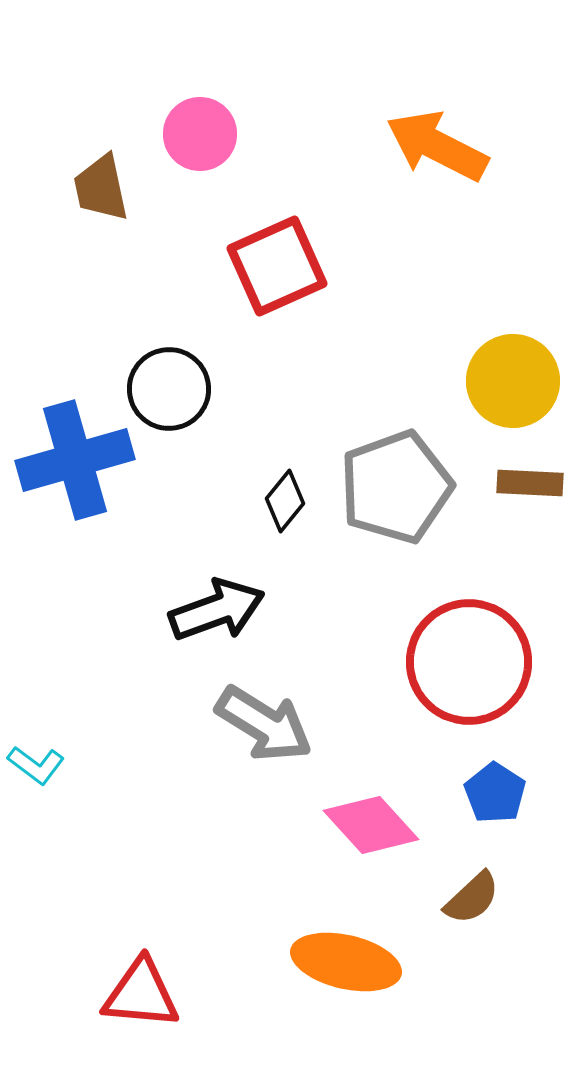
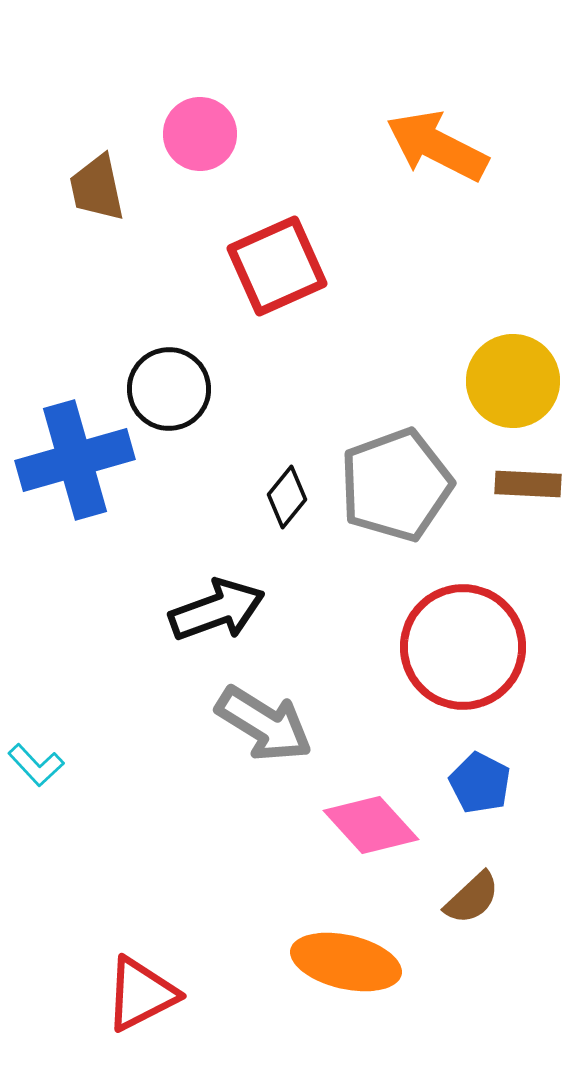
brown trapezoid: moved 4 px left
brown rectangle: moved 2 px left, 1 px down
gray pentagon: moved 2 px up
black diamond: moved 2 px right, 4 px up
red circle: moved 6 px left, 15 px up
cyan L-shape: rotated 10 degrees clockwise
blue pentagon: moved 15 px left, 10 px up; rotated 6 degrees counterclockwise
red triangle: rotated 32 degrees counterclockwise
